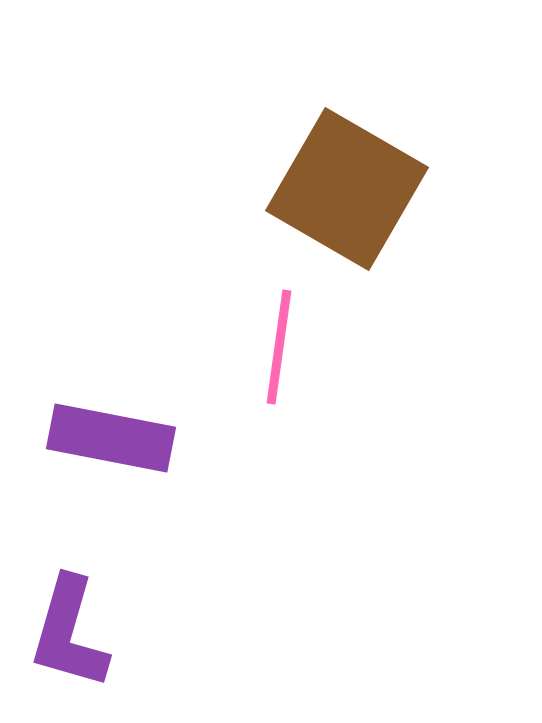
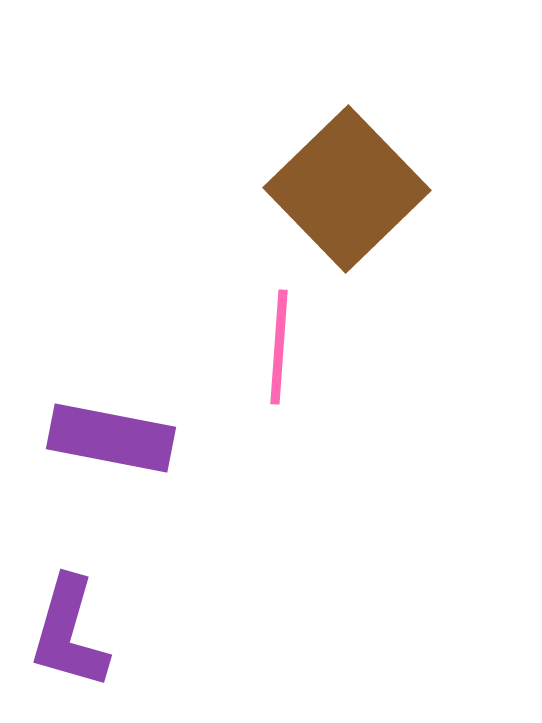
brown square: rotated 16 degrees clockwise
pink line: rotated 4 degrees counterclockwise
